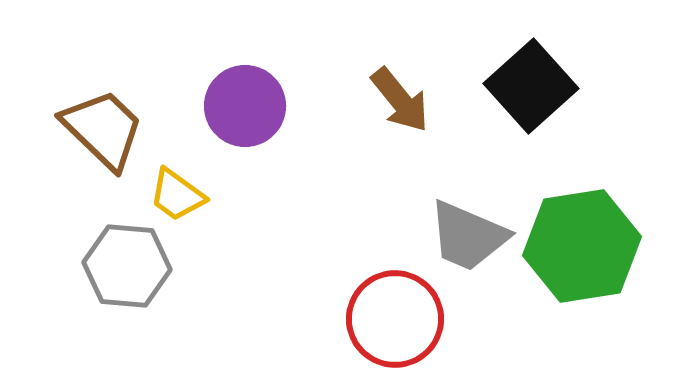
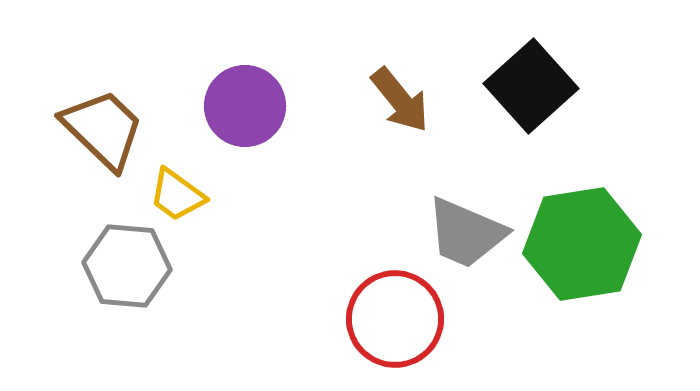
gray trapezoid: moved 2 px left, 3 px up
green hexagon: moved 2 px up
